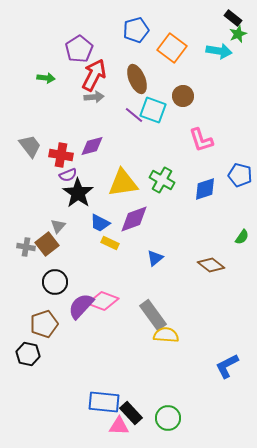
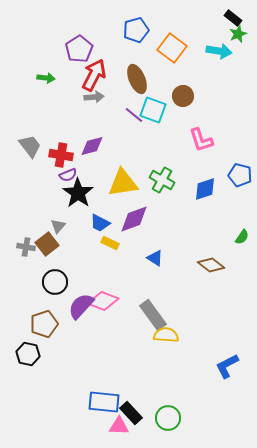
blue triangle at (155, 258): rotated 48 degrees counterclockwise
